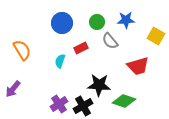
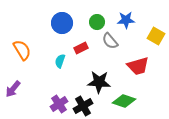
black star: moved 3 px up
